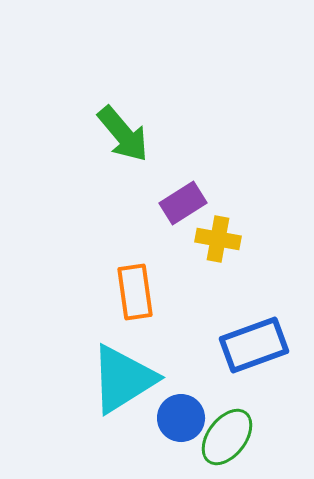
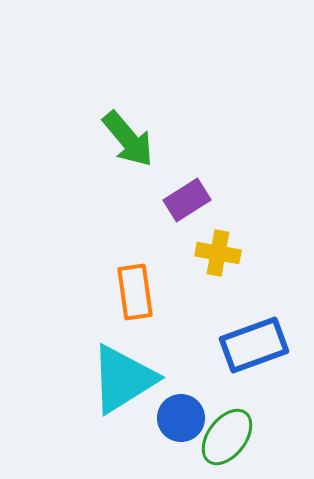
green arrow: moved 5 px right, 5 px down
purple rectangle: moved 4 px right, 3 px up
yellow cross: moved 14 px down
